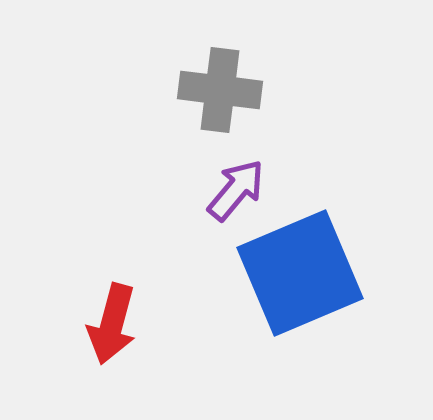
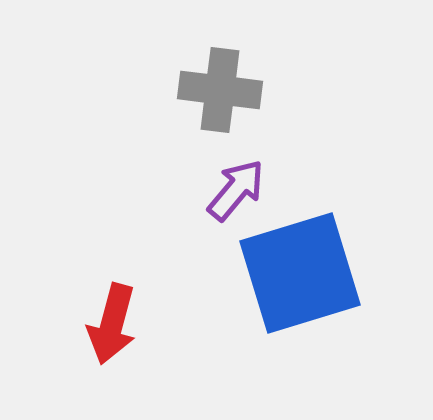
blue square: rotated 6 degrees clockwise
